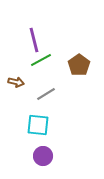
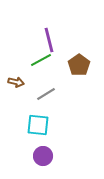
purple line: moved 15 px right
